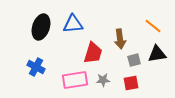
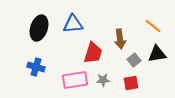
black ellipse: moved 2 px left, 1 px down
gray square: rotated 24 degrees counterclockwise
blue cross: rotated 12 degrees counterclockwise
